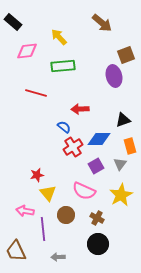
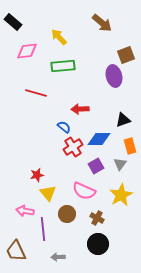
brown circle: moved 1 px right, 1 px up
